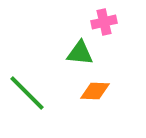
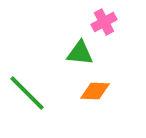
pink cross: rotated 15 degrees counterclockwise
